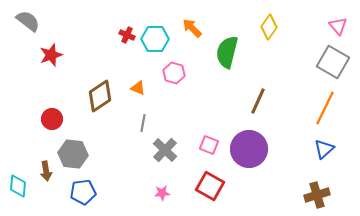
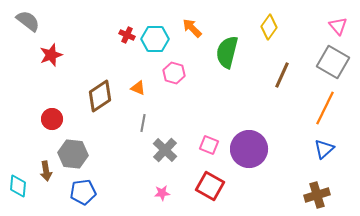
brown line: moved 24 px right, 26 px up
